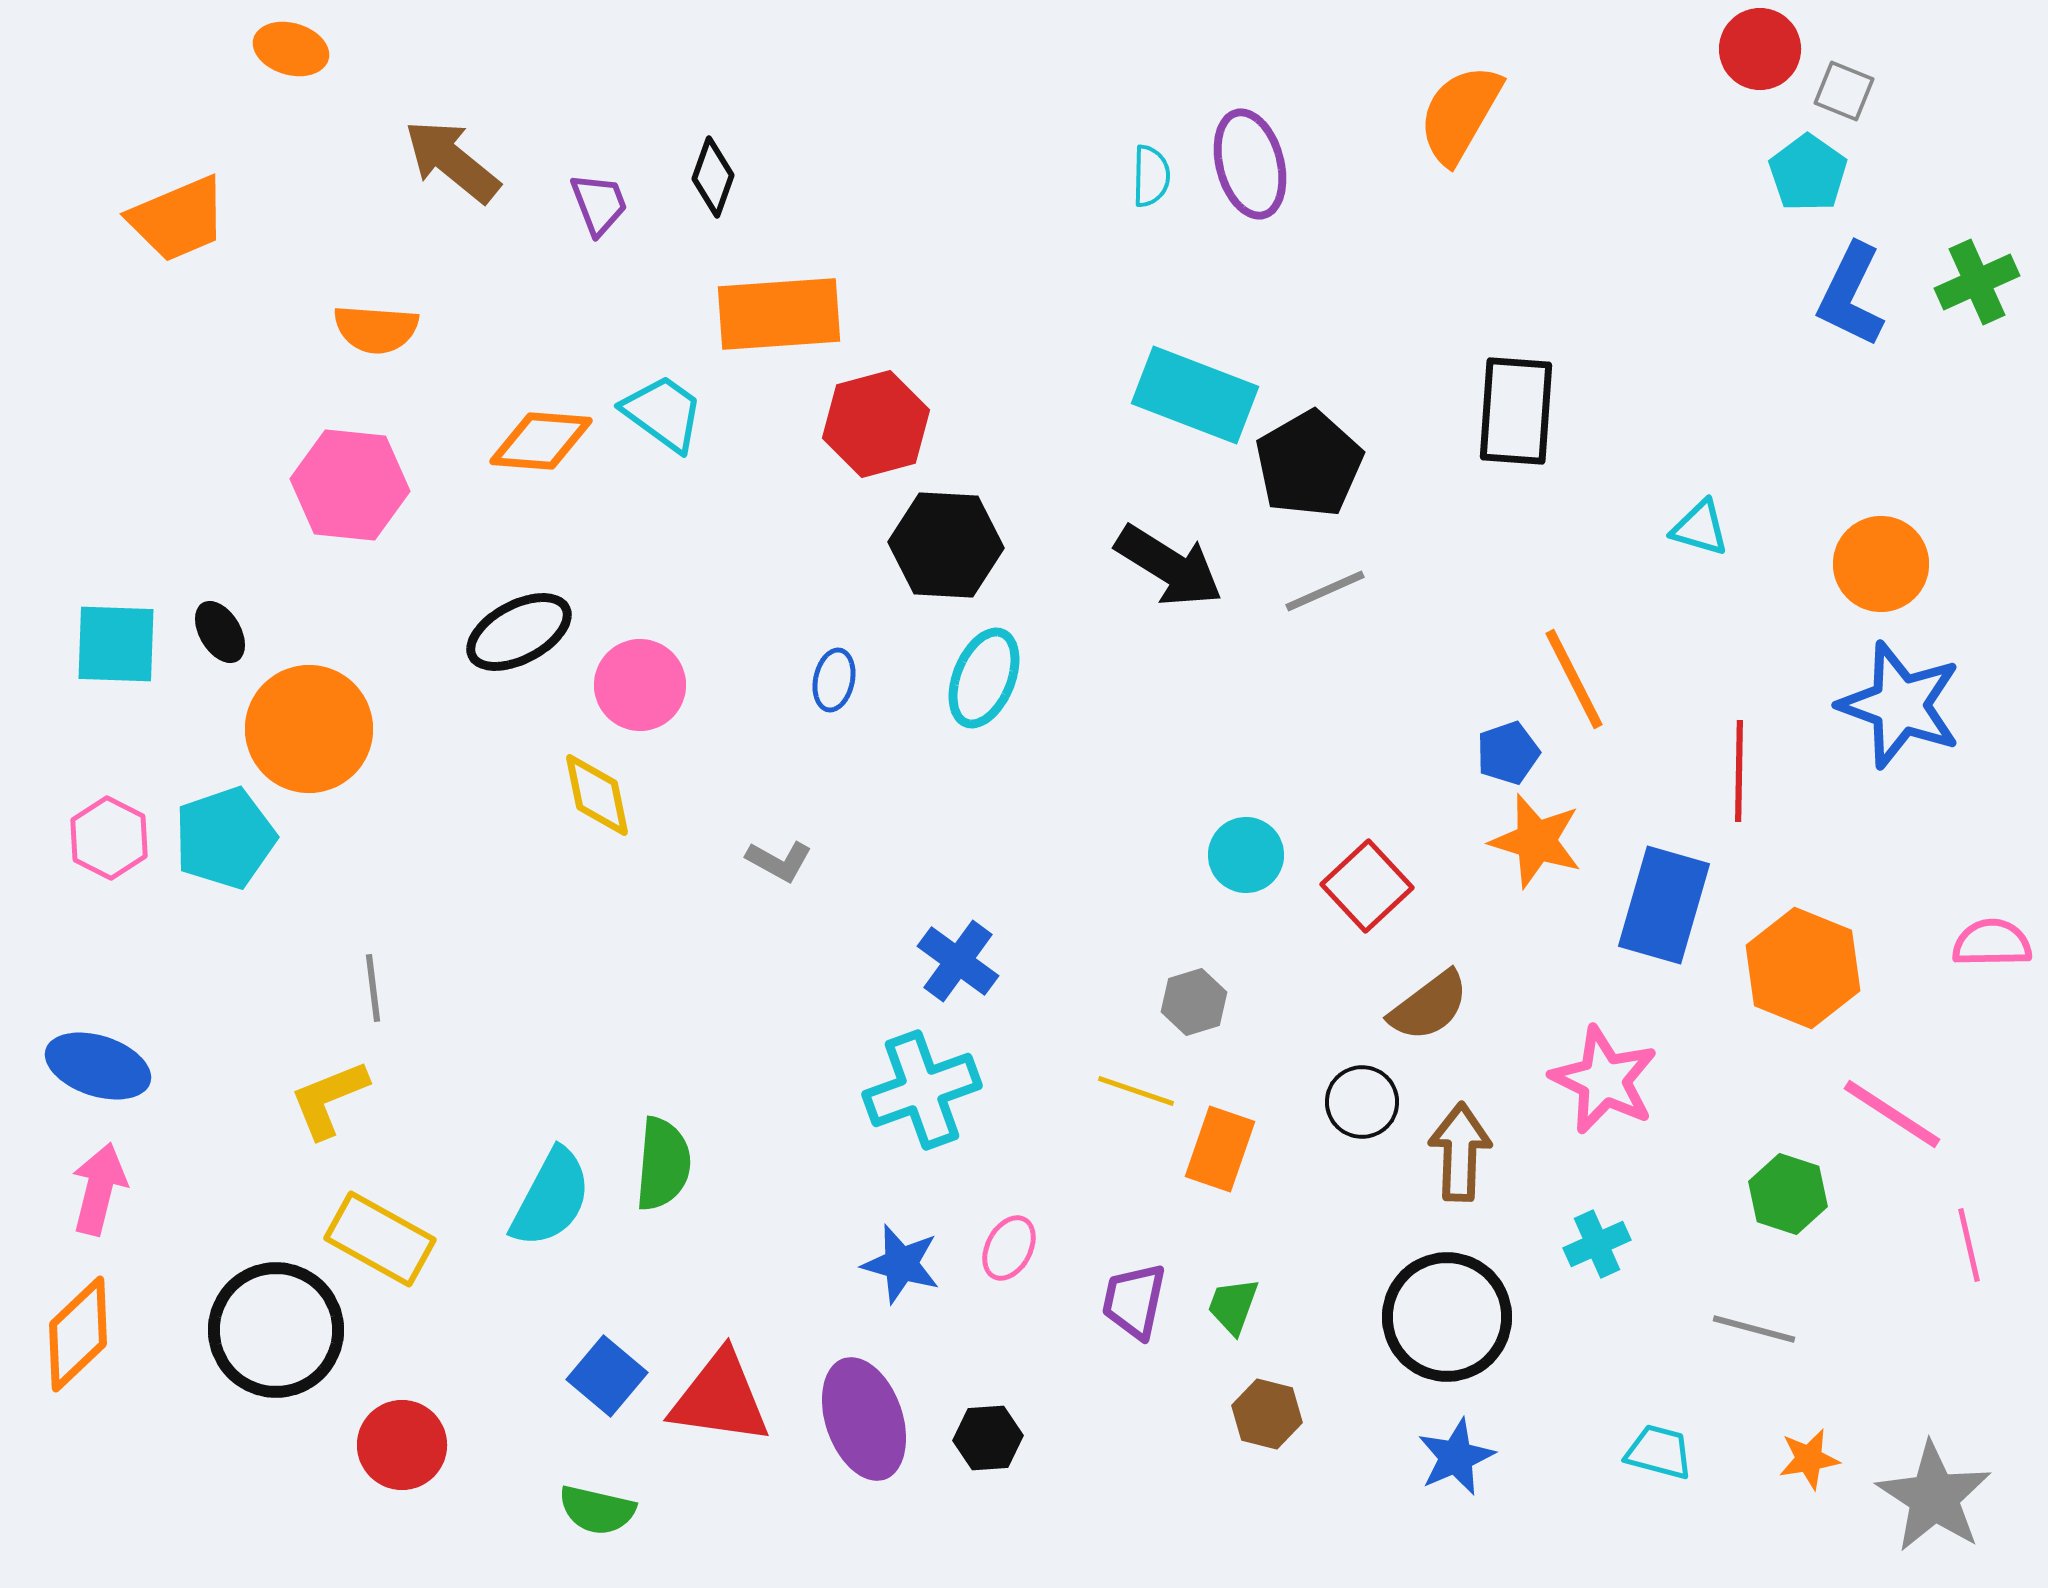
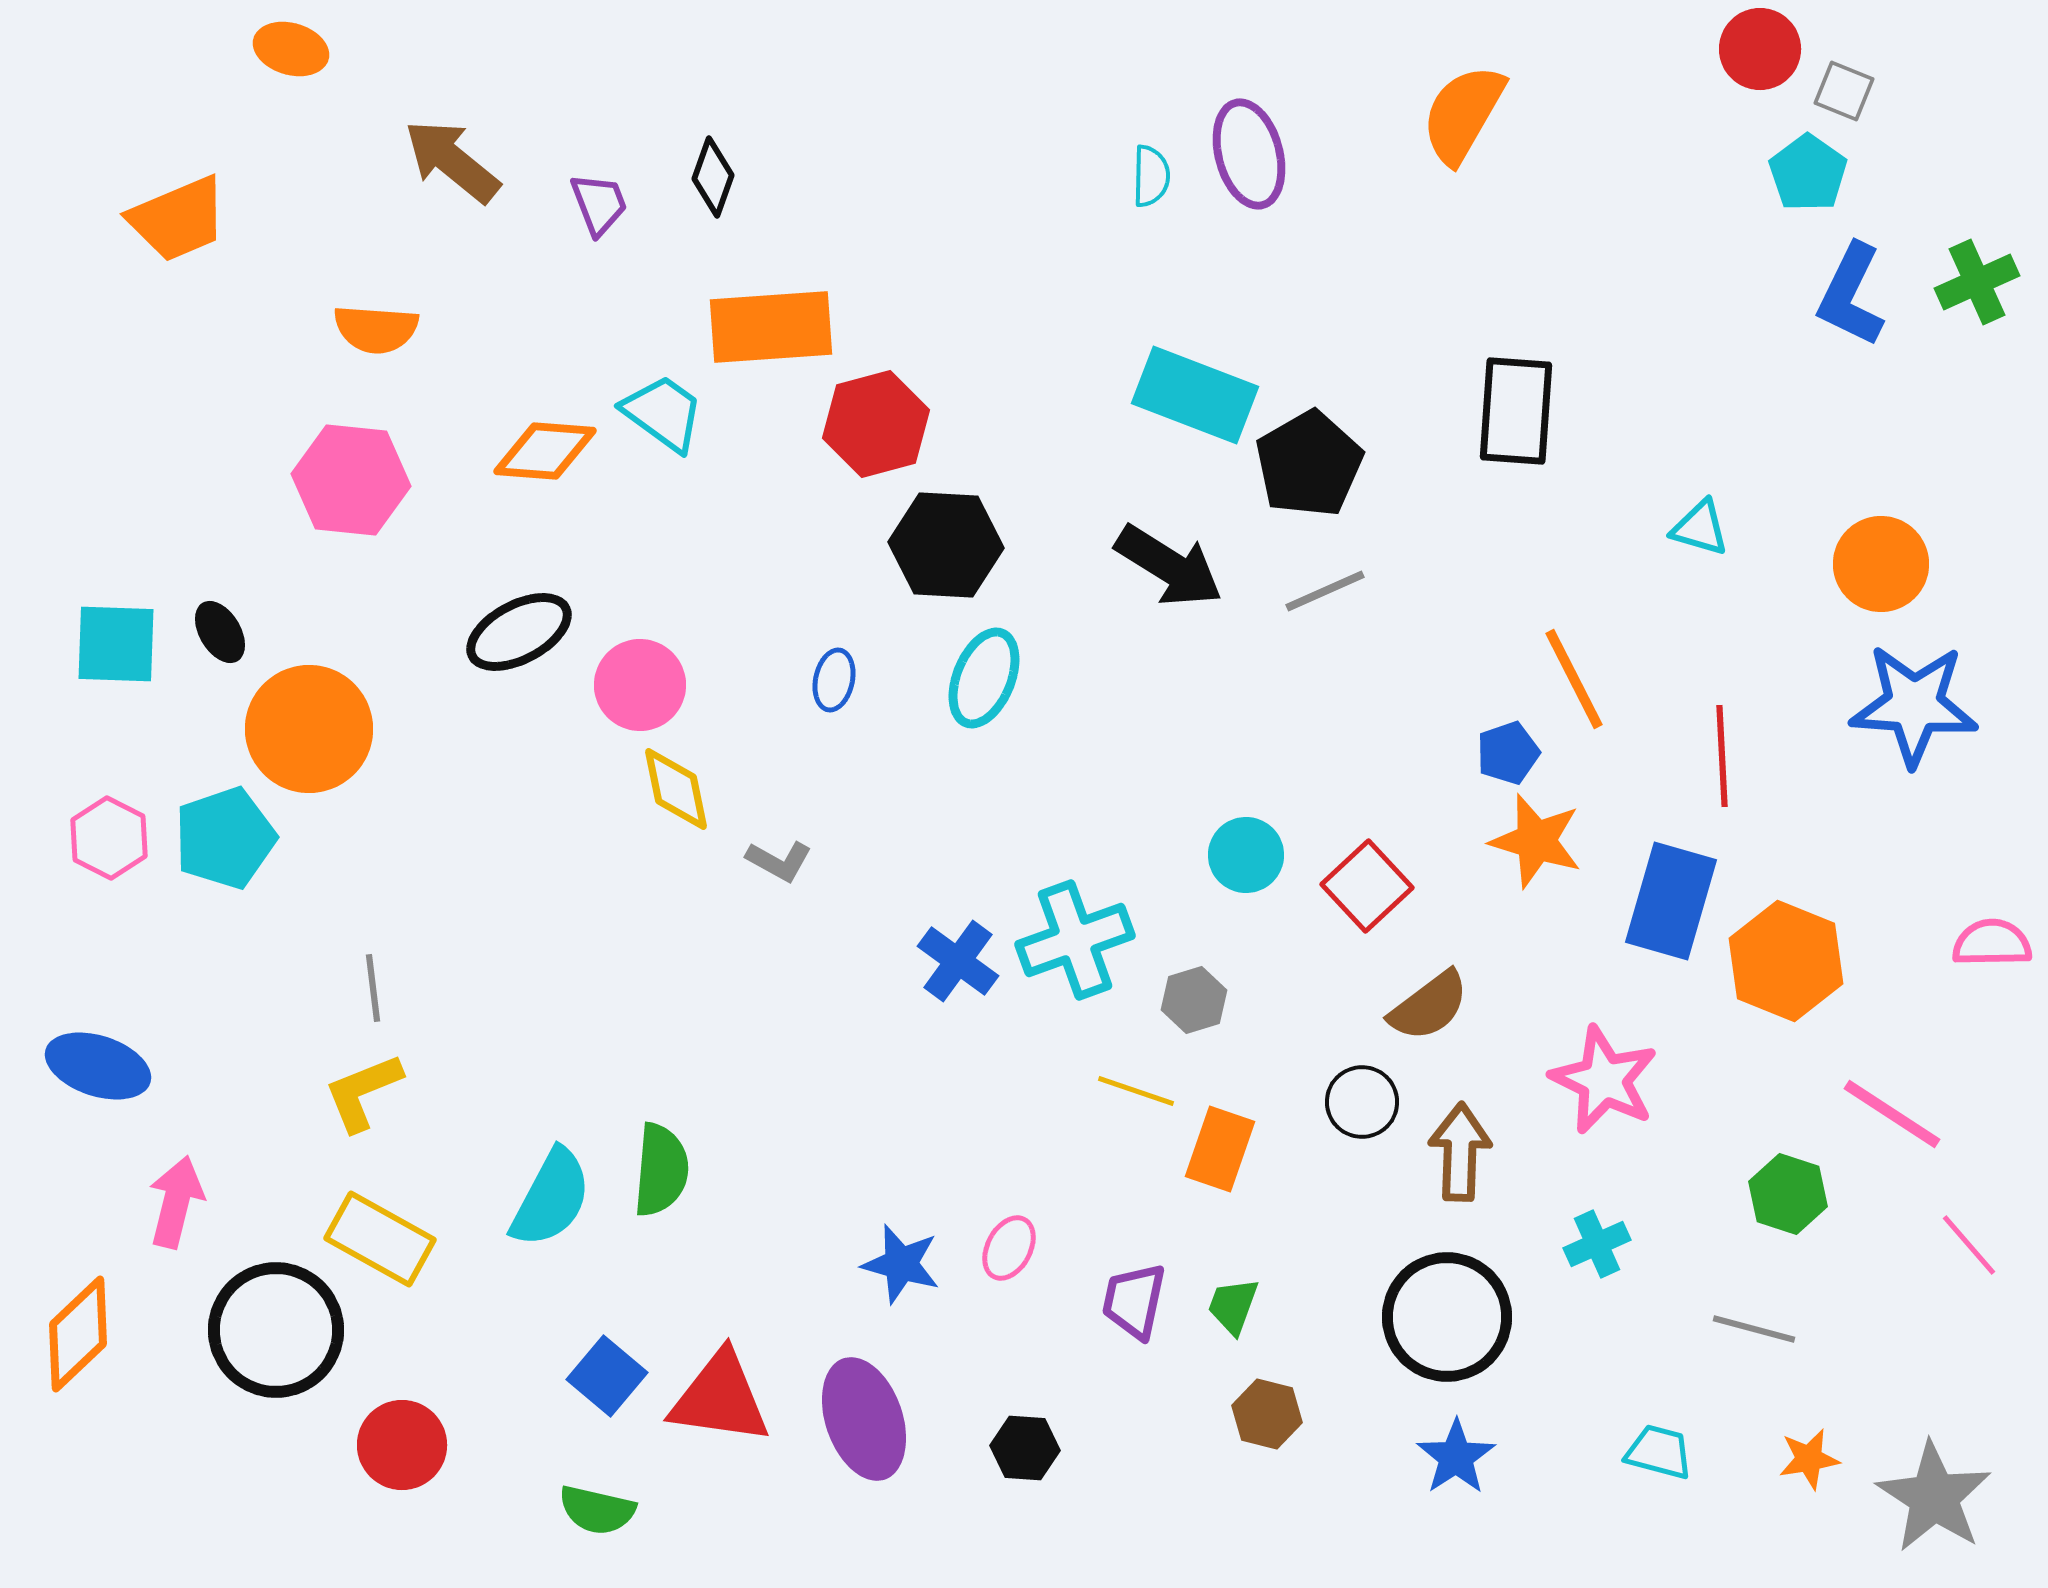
orange semicircle at (1460, 114): moved 3 px right
purple ellipse at (1250, 164): moved 1 px left, 10 px up
orange rectangle at (779, 314): moved 8 px left, 13 px down
orange diamond at (541, 441): moved 4 px right, 10 px down
pink hexagon at (350, 485): moved 1 px right, 5 px up
blue star at (1900, 705): moved 14 px right; rotated 16 degrees counterclockwise
red line at (1739, 771): moved 17 px left, 15 px up; rotated 4 degrees counterclockwise
yellow diamond at (597, 795): moved 79 px right, 6 px up
blue rectangle at (1664, 905): moved 7 px right, 4 px up
orange hexagon at (1803, 968): moved 17 px left, 7 px up
gray hexagon at (1194, 1002): moved 2 px up
cyan cross at (922, 1090): moved 153 px right, 150 px up
yellow L-shape at (329, 1099): moved 34 px right, 7 px up
green semicircle at (663, 1164): moved 2 px left, 6 px down
pink arrow at (99, 1189): moved 77 px right, 13 px down
pink line at (1969, 1245): rotated 28 degrees counterclockwise
black hexagon at (988, 1438): moved 37 px right, 10 px down; rotated 8 degrees clockwise
blue star at (1456, 1457): rotated 10 degrees counterclockwise
